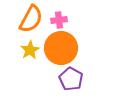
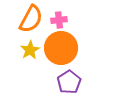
purple pentagon: moved 2 px left, 3 px down; rotated 10 degrees clockwise
